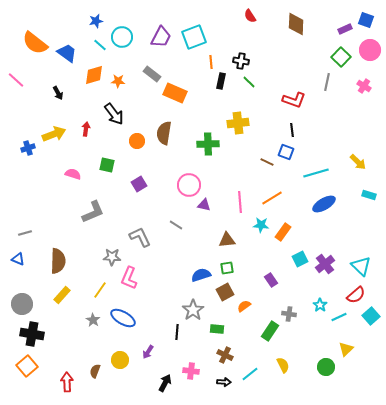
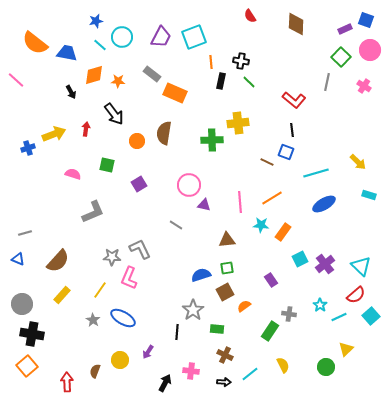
blue trapezoid at (67, 53): rotated 25 degrees counterclockwise
black arrow at (58, 93): moved 13 px right, 1 px up
red L-shape at (294, 100): rotated 20 degrees clockwise
green cross at (208, 144): moved 4 px right, 4 px up
gray L-shape at (140, 237): moved 12 px down
brown semicircle at (58, 261): rotated 40 degrees clockwise
